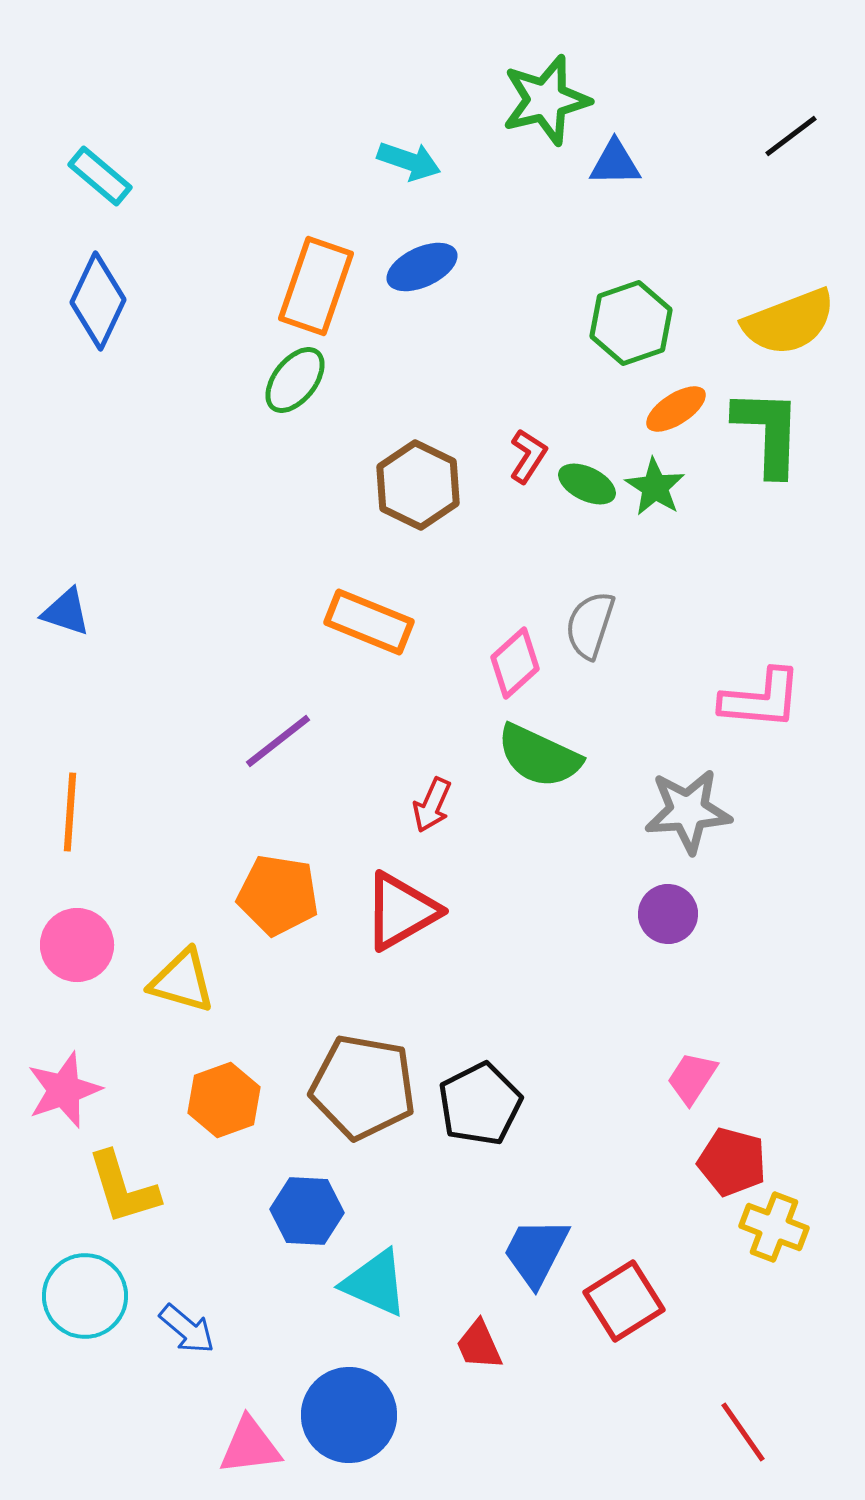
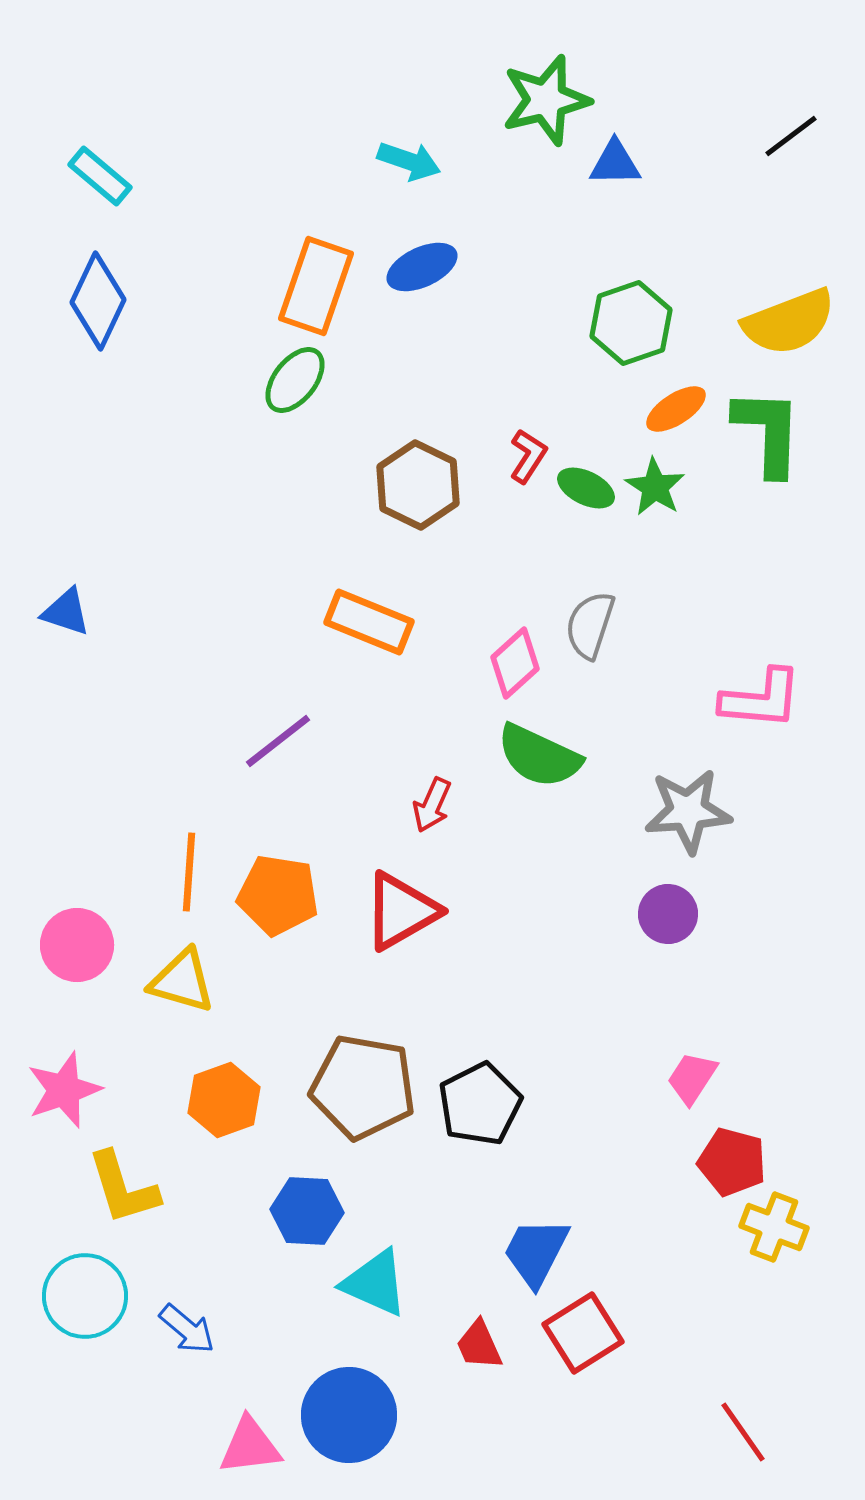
green ellipse at (587, 484): moved 1 px left, 4 px down
orange line at (70, 812): moved 119 px right, 60 px down
red square at (624, 1301): moved 41 px left, 32 px down
